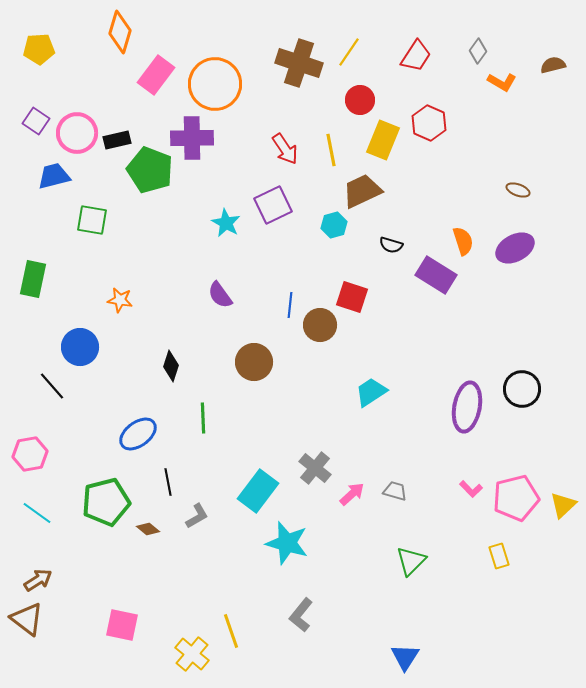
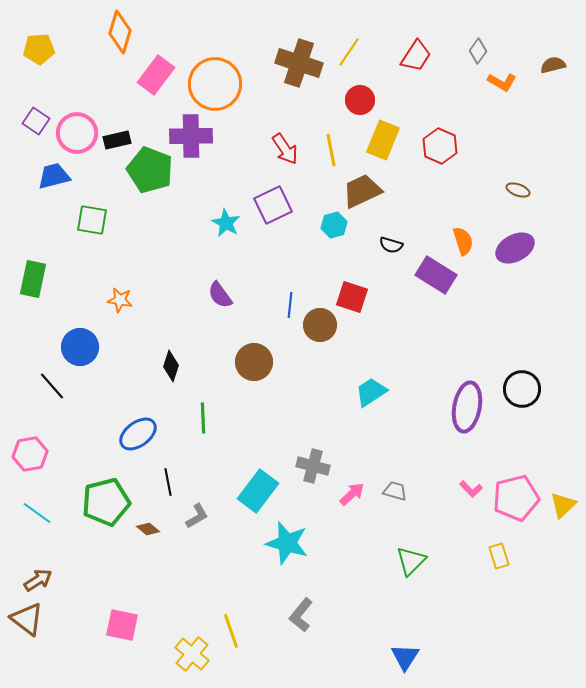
red hexagon at (429, 123): moved 11 px right, 23 px down
purple cross at (192, 138): moved 1 px left, 2 px up
gray cross at (315, 468): moved 2 px left, 2 px up; rotated 24 degrees counterclockwise
